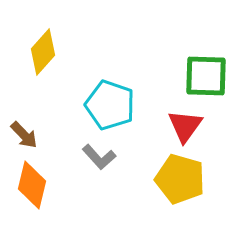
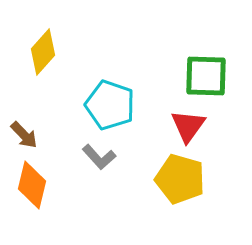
red triangle: moved 3 px right
